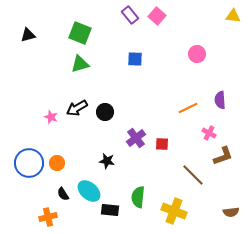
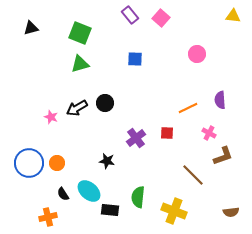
pink square: moved 4 px right, 2 px down
black triangle: moved 3 px right, 7 px up
black circle: moved 9 px up
red square: moved 5 px right, 11 px up
